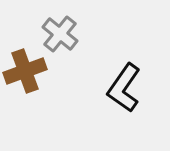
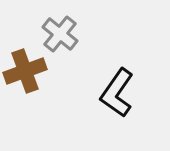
black L-shape: moved 7 px left, 5 px down
